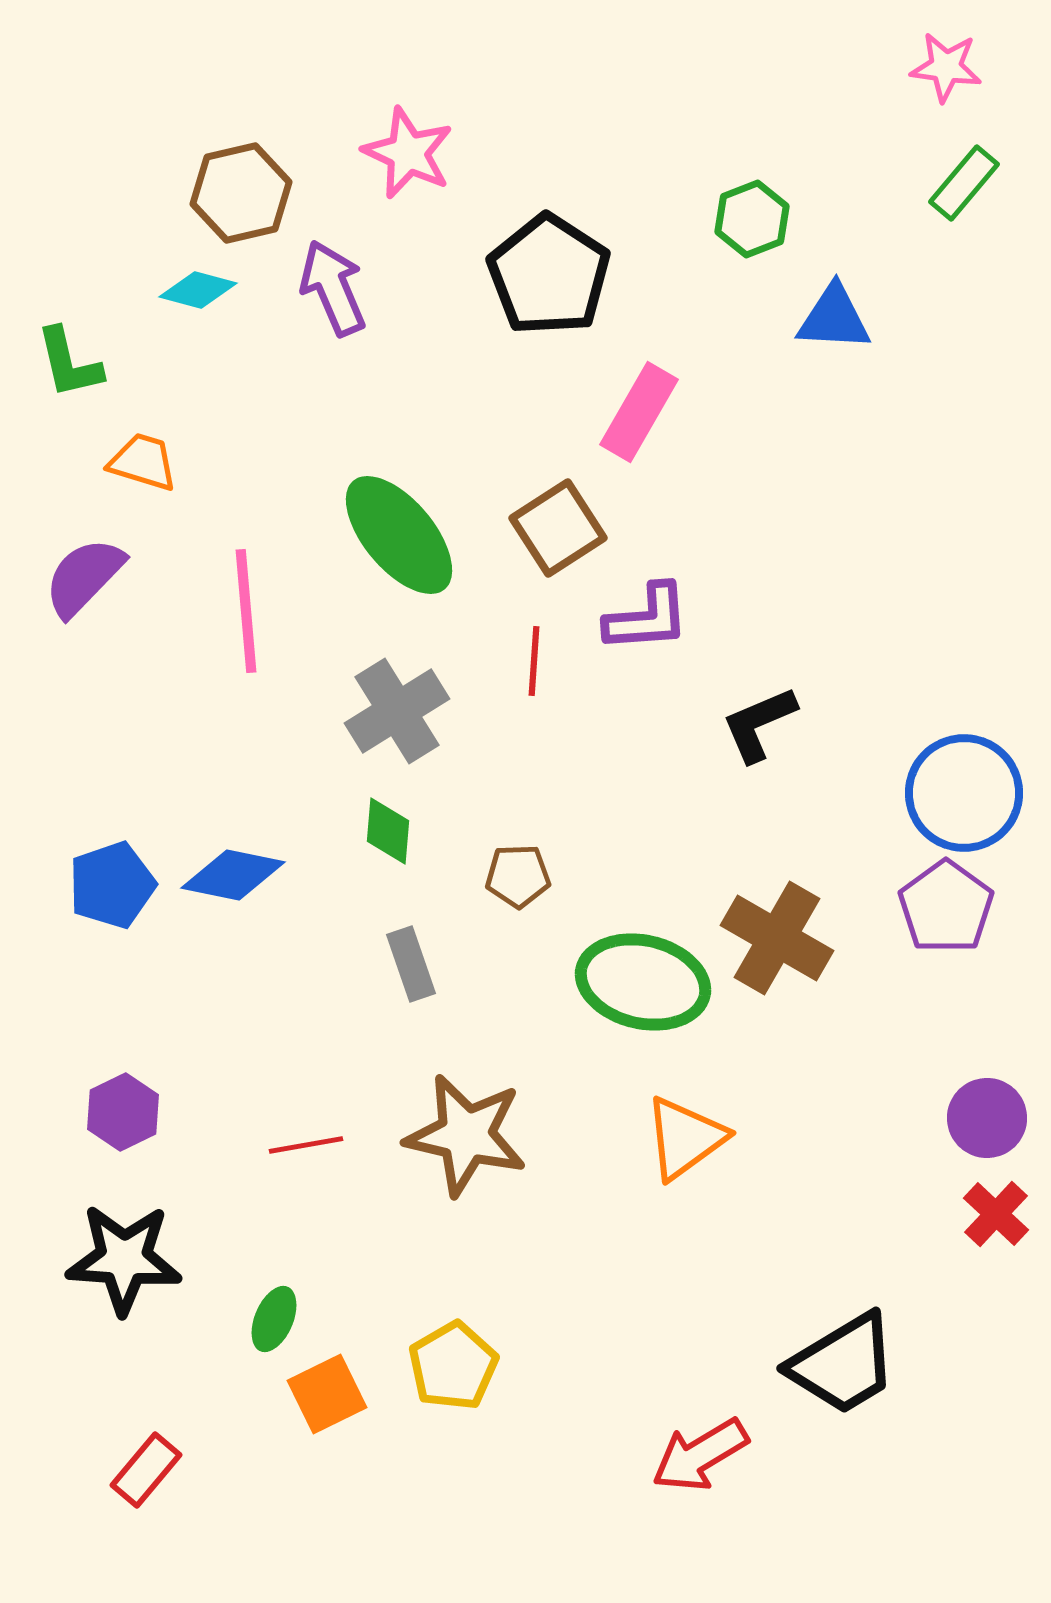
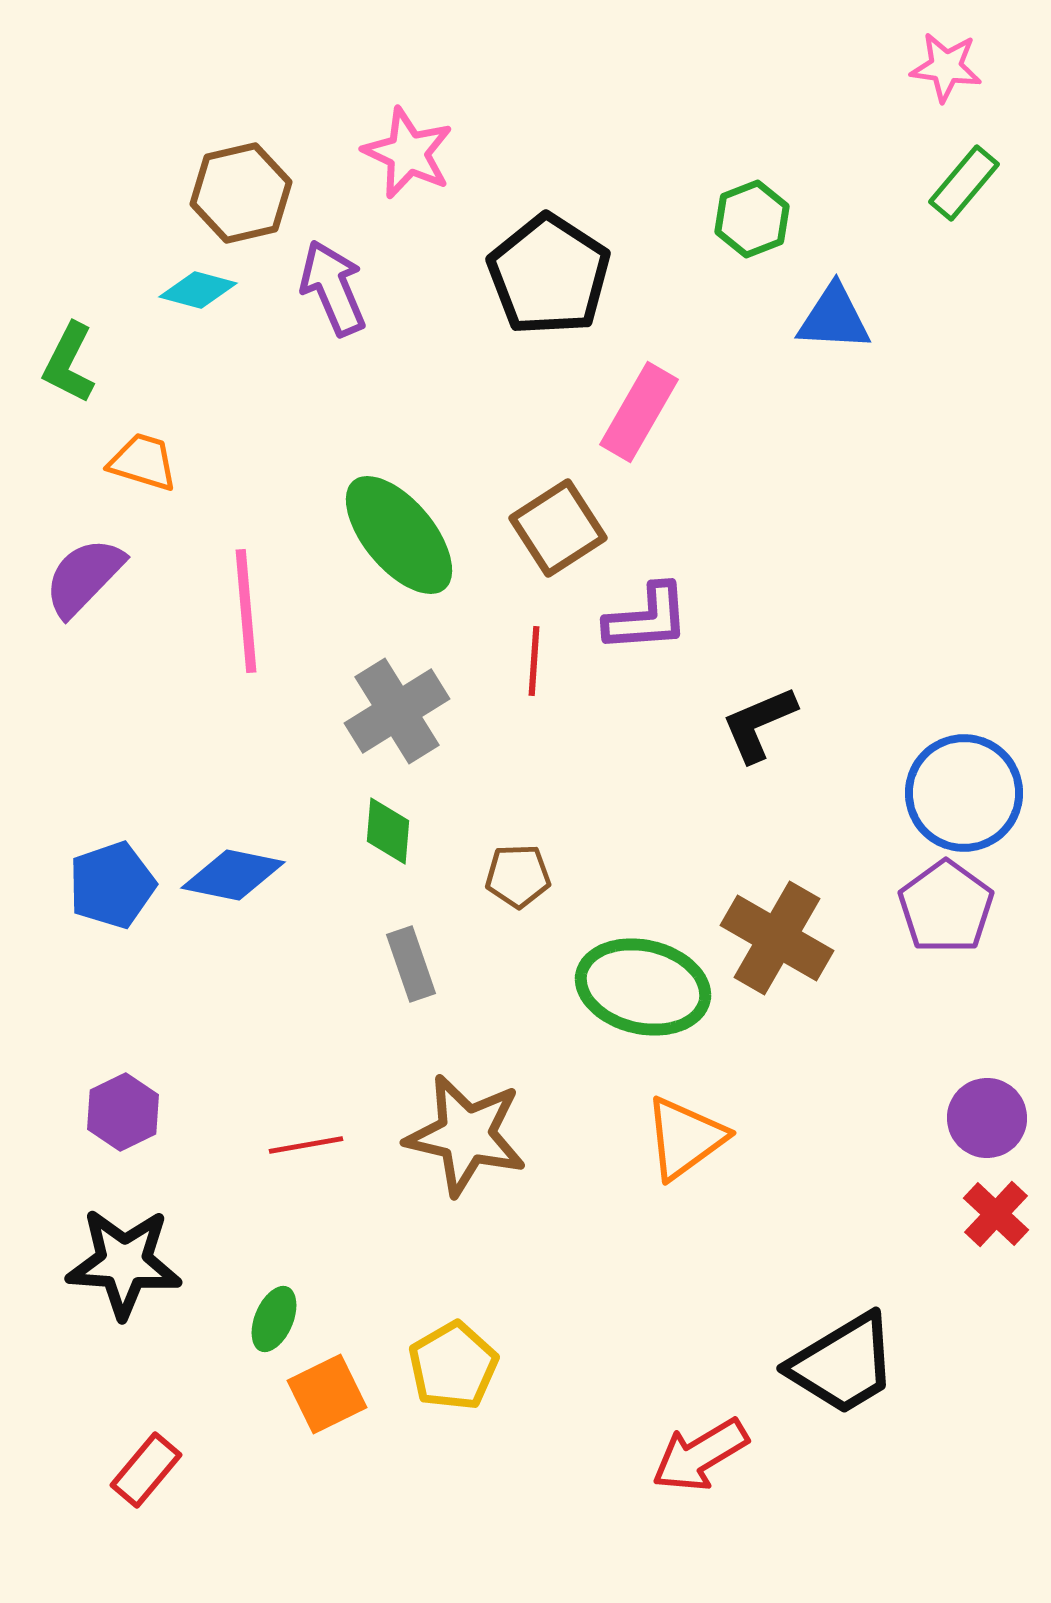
green L-shape at (69, 363): rotated 40 degrees clockwise
green ellipse at (643, 982): moved 5 px down
black star at (124, 1259): moved 4 px down
